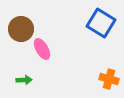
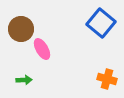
blue square: rotated 8 degrees clockwise
orange cross: moved 2 px left
